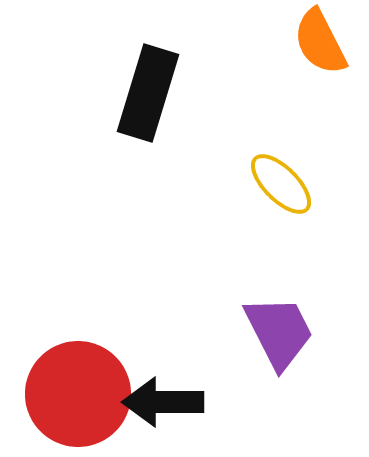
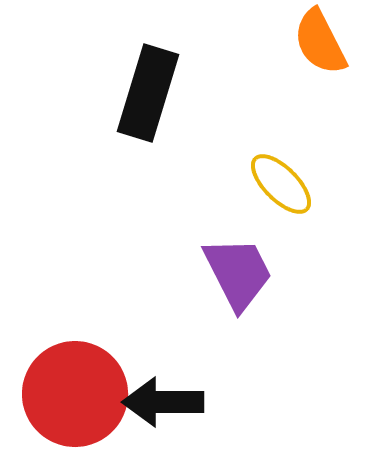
purple trapezoid: moved 41 px left, 59 px up
red circle: moved 3 px left
